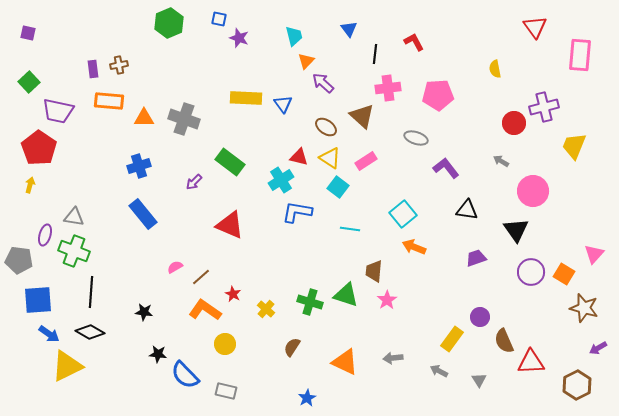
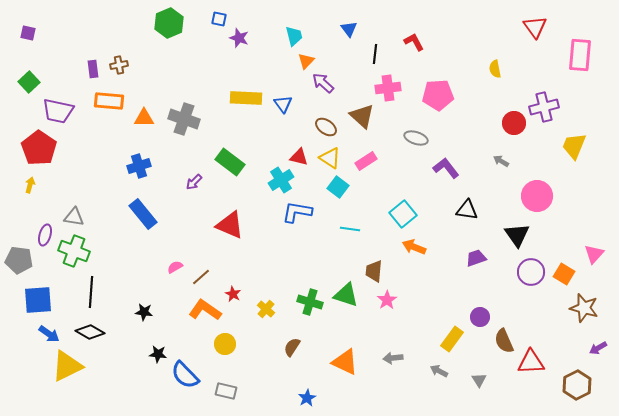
pink circle at (533, 191): moved 4 px right, 5 px down
black triangle at (516, 230): moved 1 px right, 5 px down
